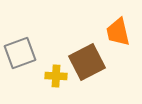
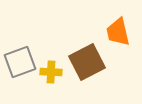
gray square: moved 9 px down
yellow cross: moved 5 px left, 4 px up
